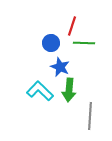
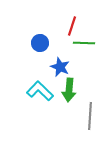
blue circle: moved 11 px left
